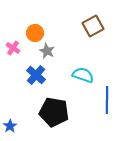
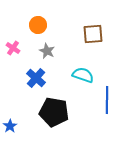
brown square: moved 8 px down; rotated 25 degrees clockwise
orange circle: moved 3 px right, 8 px up
blue cross: moved 3 px down
